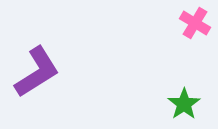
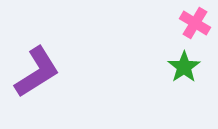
green star: moved 37 px up
